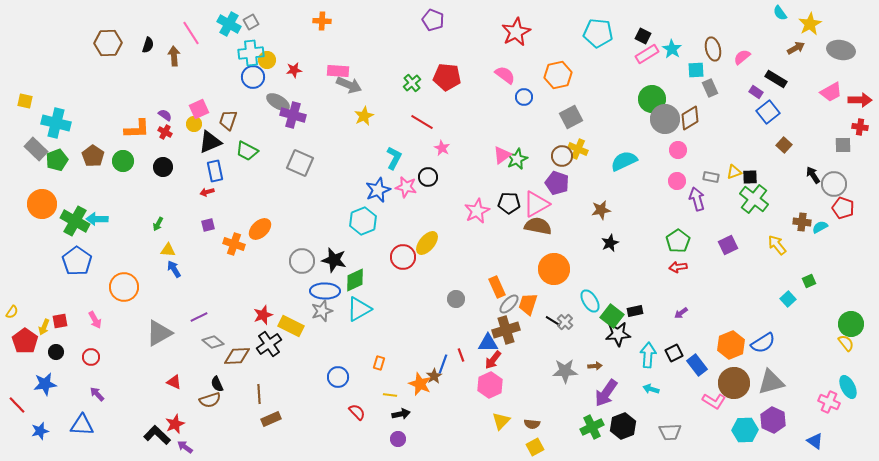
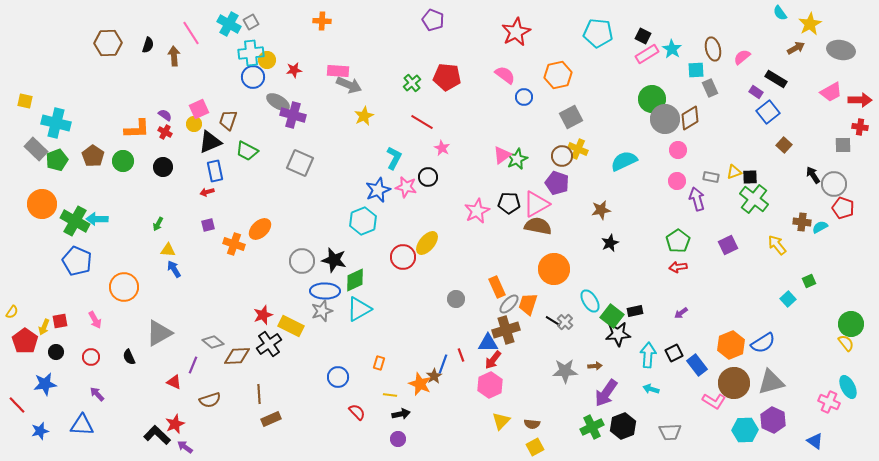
blue pentagon at (77, 261): rotated 12 degrees counterclockwise
purple line at (199, 317): moved 6 px left, 48 px down; rotated 42 degrees counterclockwise
black semicircle at (217, 384): moved 88 px left, 27 px up
